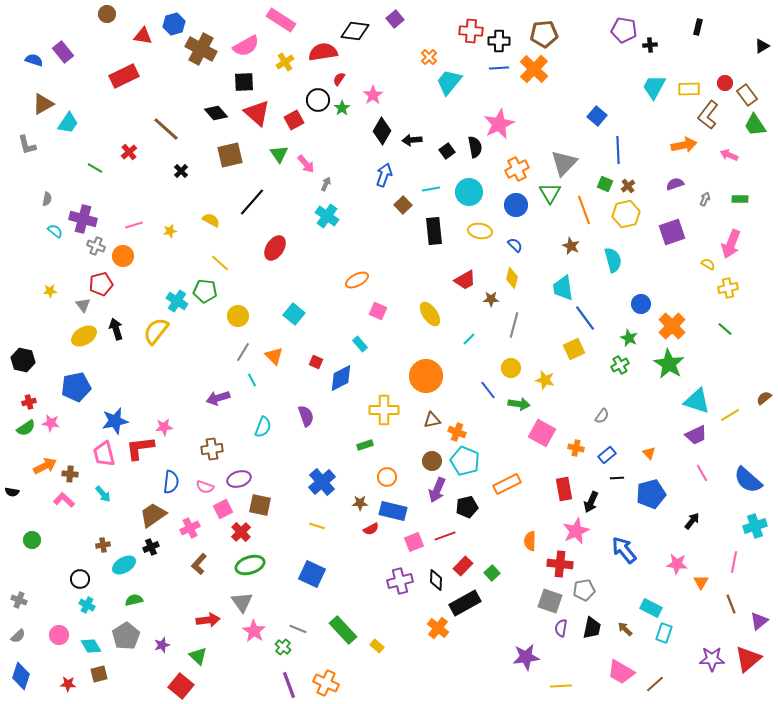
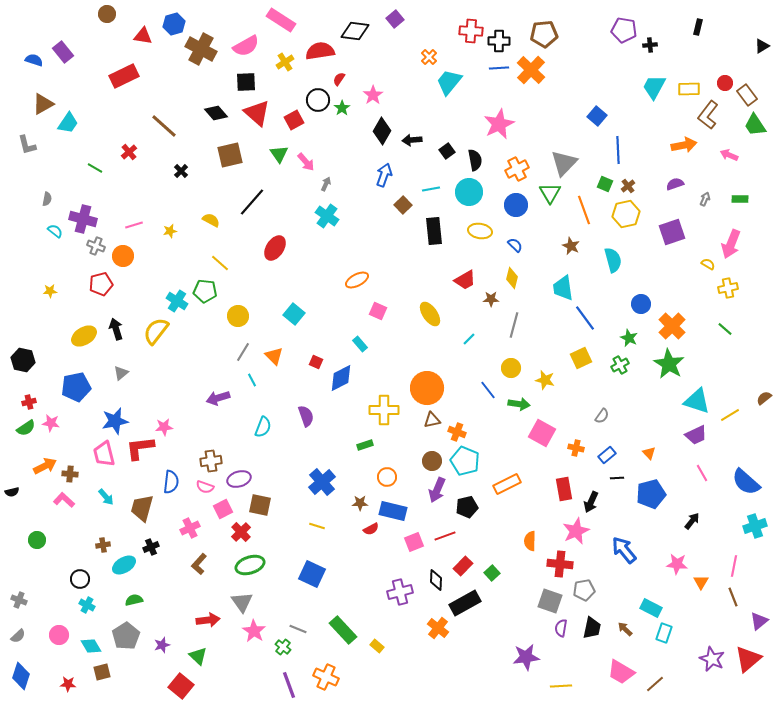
red semicircle at (323, 52): moved 3 px left, 1 px up
orange cross at (534, 69): moved 3 px left, 1 px down
black square at (244, 82): moved 2 px right
brown line at (166, 129): moved 2 px left, 3 px up
black semicircle at (475, 147): moved 13 px down
pink arrow at (306, 164): moved 2 px up
gray triangle at (83, 305): moved 38 px right, 68 px down; rotated 28 degrees clockwise
yellow square at (574, 349): moved 7 px right, 9 px down
orange circle at (426, 376): moved 1 px right, 12 px down
brown cross at (212, 449): moved 1 px left, 12 px down
blue semicircle at (748, 480): moved 2 px left, 2 px down
black semicircle at (12, 492): rotated 24 degrees counterclockwise
cyan arrow at (103, 494): moved 3 px right, 3 px down
brown trapezoid at (153, 515): moved 11 px left, 7 px up; rotated 40 degrees counterclockwise
green circle at (32, 540): moved 5 px right
pink line at (734, 562): moved 4 px down
purple cross at (400, 581): moved 11 px down
brown line at (731, 604): moved 2 px right, 7 px up
purple star at (712, 659): rotated 25 degrees clockwise
brown square at (99, 674): moved 3 px right, 2 px up
orange cross at (326, 683): moved 6 px up
